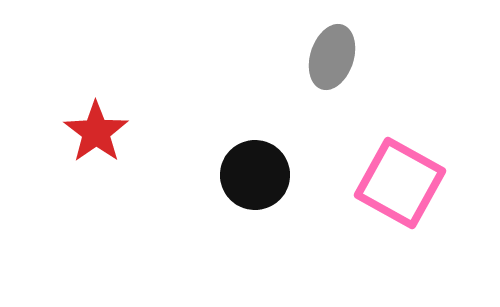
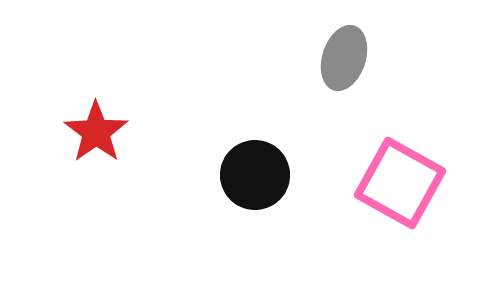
gray ellipse: moved 12 px right, 1 px down
